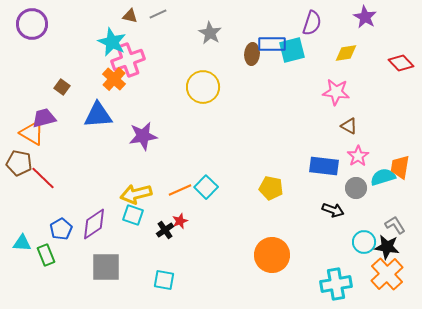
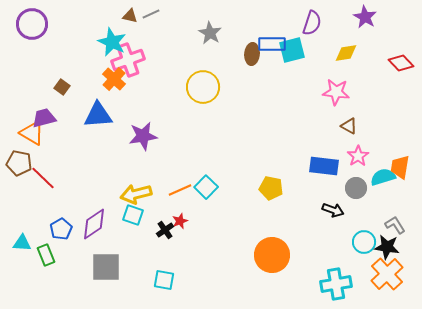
gray line at (158, 14): moved 7 px left
